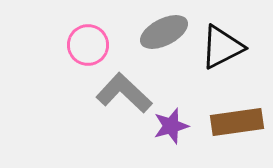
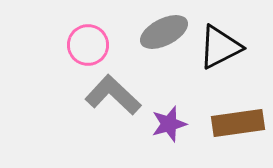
black triangle: moved 2 px left
gray L-shape: moved 11 px left, 2 px down
brown rectangle: moved 1 px right, 1 px down
purple star: moved 2 px left, 2 px up
